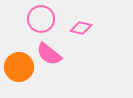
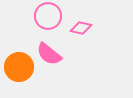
pink circle: moved 7 px right, 3 px up
